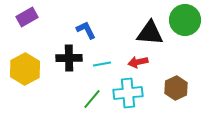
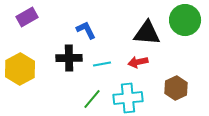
black triangle: moved 3 px left
yellow hexagon: moved 5 px left
cyan cross: moved 5 px down
